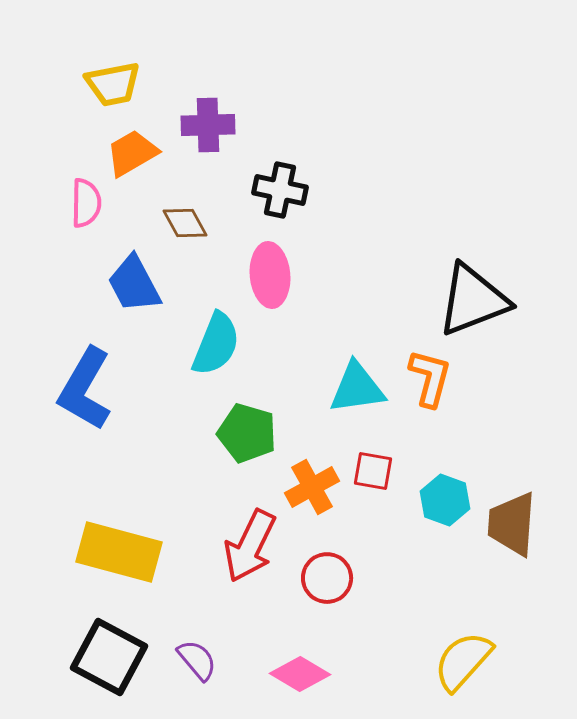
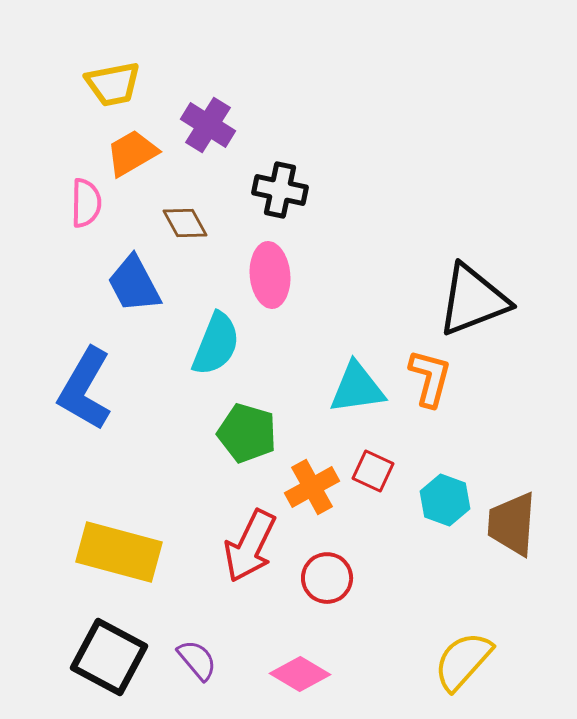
purple cross: rotated 34 degrees clockwise
red square: rotated 15 degrees clockwise
